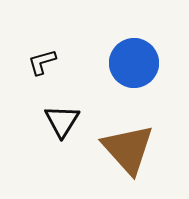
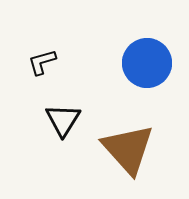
blue circle: moved 13 px right
black triangle: moved 1 px right, 1 px up
